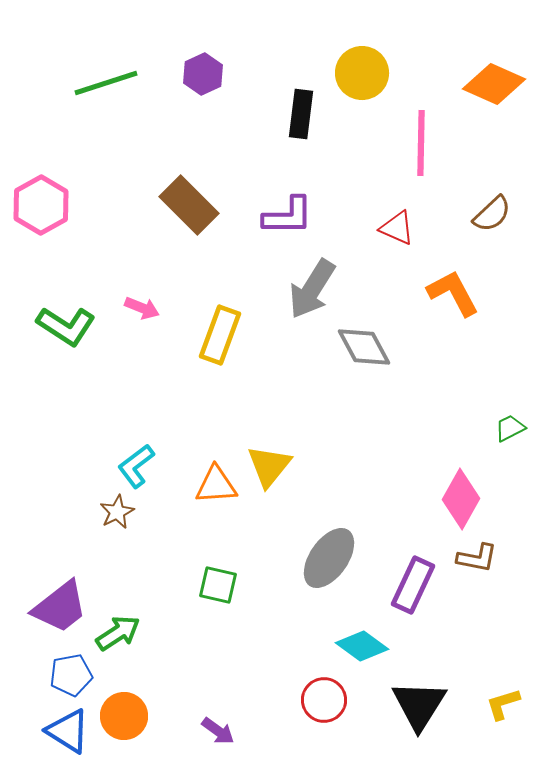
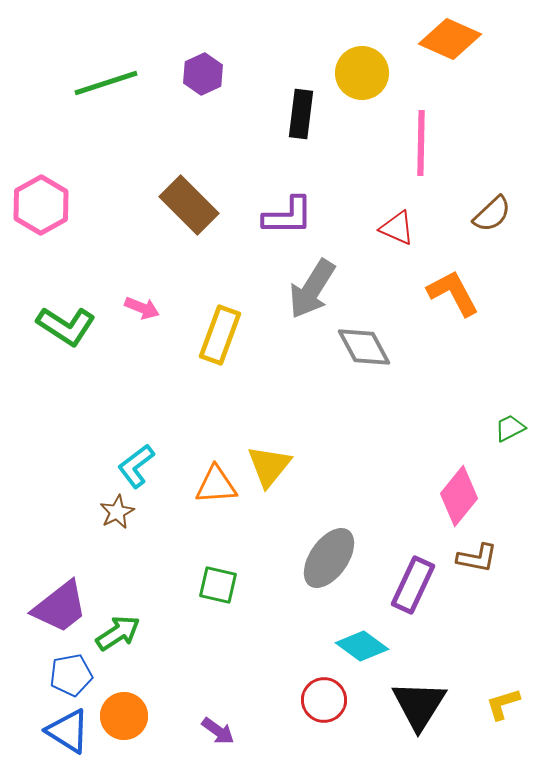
orange diamond: moved 44 px left, 45 px up
pink diamond: moved 2 px left, 3 px up; rotated 10 degrees clockwise
